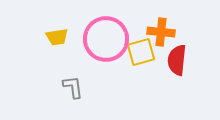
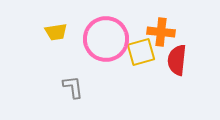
yellow trapezoid: moved 1 px left, 5 px up
